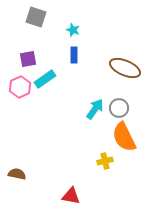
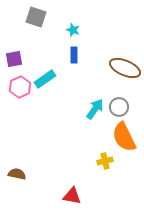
purple square: moved 14 px left
gray circle: moved 1 px up
red triangle: moved 1 px right
